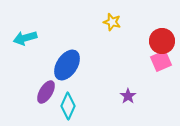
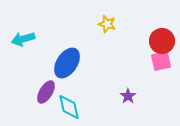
yellow star: moved 5 px left, 2 px down
cyan arrow: moved 2 px left, 1 px down
pink square: rotated 10 degrees clockwise
blue ellipse: moved 2 px up
cyan diamond: moved 1 px right, 1 px down; rotated 36 degrees counterclockwise
